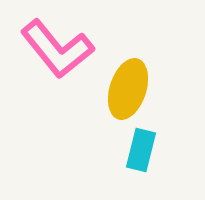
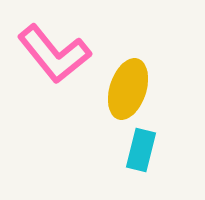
pink L-shape: moved 3 px left, 5 px down
